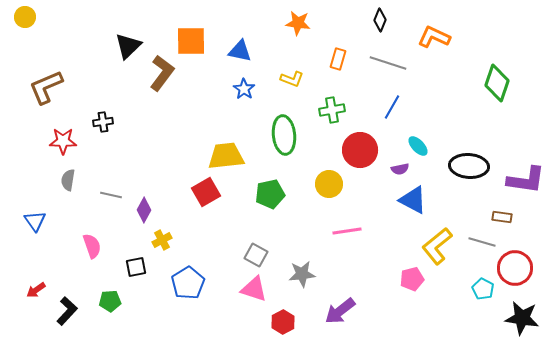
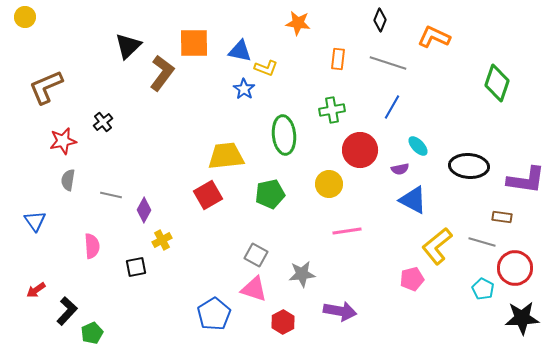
orange square at (191, 41): moved 3 px right, 2 px down
orange rectangle at (338, 59): rotated 10 degrees counterclockwise
yellow L-shape at (292, 79): moved 26 px left, 11 px up
black cross at (103, 122): rotated 30 degrees counterclockwise
red star at (63, 141): rotated 12 degrees counterclockwise
red square at (206, 192): moved 2 px right, 3 px down
pink semicircle at (92, 246): rotated 15 degrees clockwise
blue pentagon at (188, 283): moved 26 px right, 31 px down
green pentagon at (110, 301): moved 18 px left, 32 px down; rotated 20 degrees counterclockwise
purple arrow at (340, 311): rotated 132 degrees counterclockwise
black star at (522, 318): rotated 12 degrees counterclockwise
